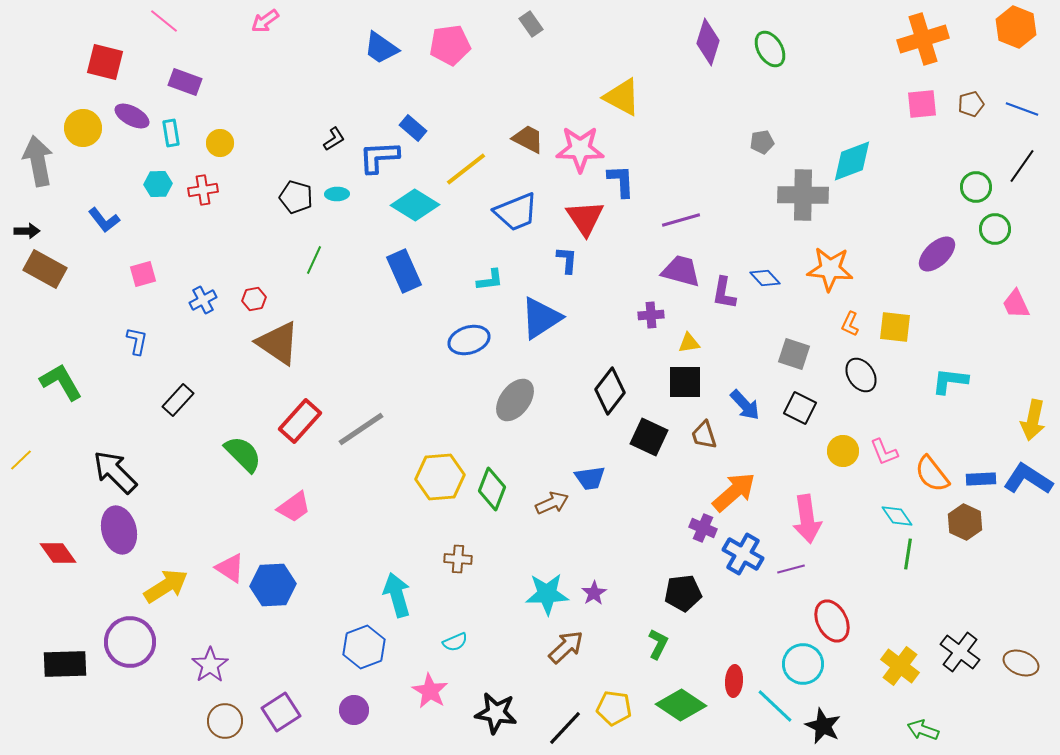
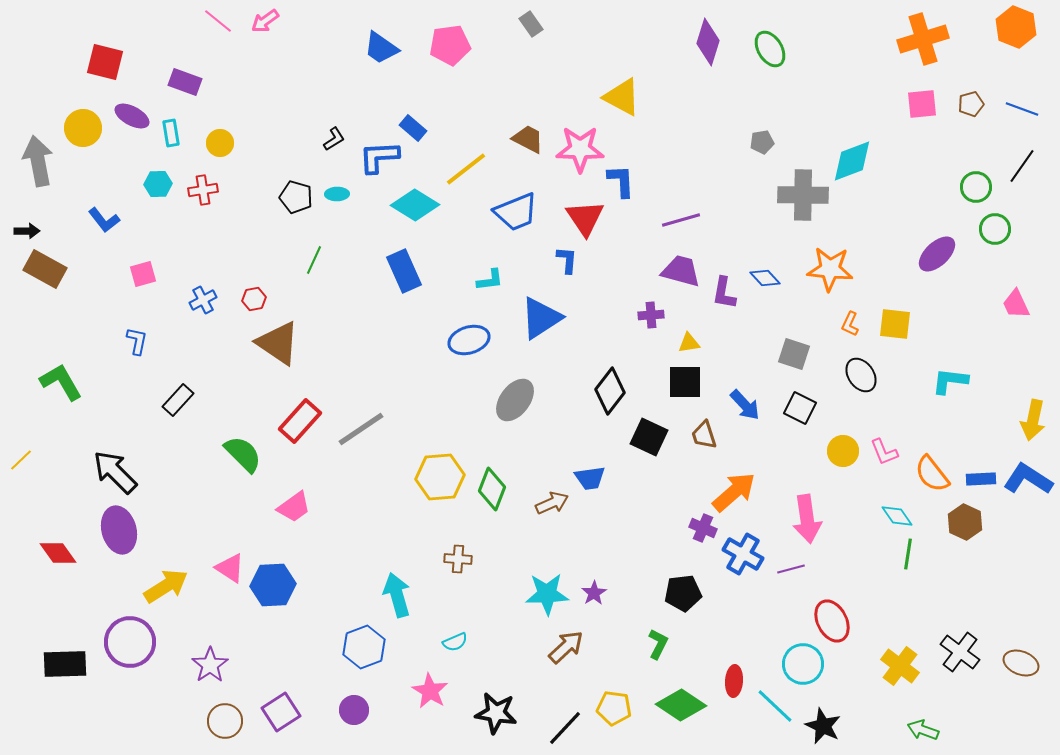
pink line at (164, 21): moved 54 px right
yellow square at (895, 327): moved 3 px up
